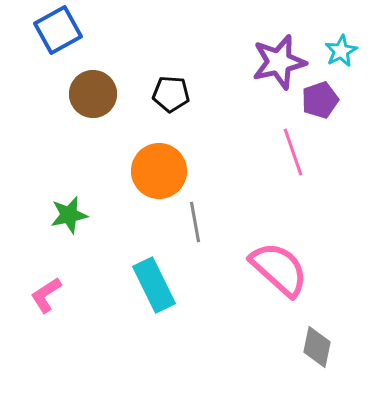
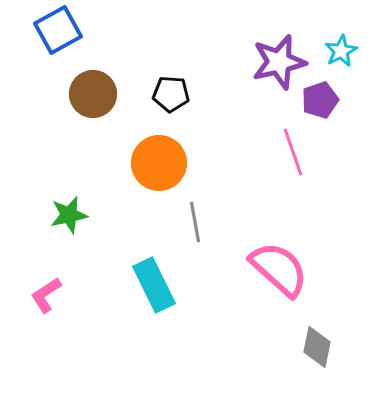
orange circle: moved 8 px up
